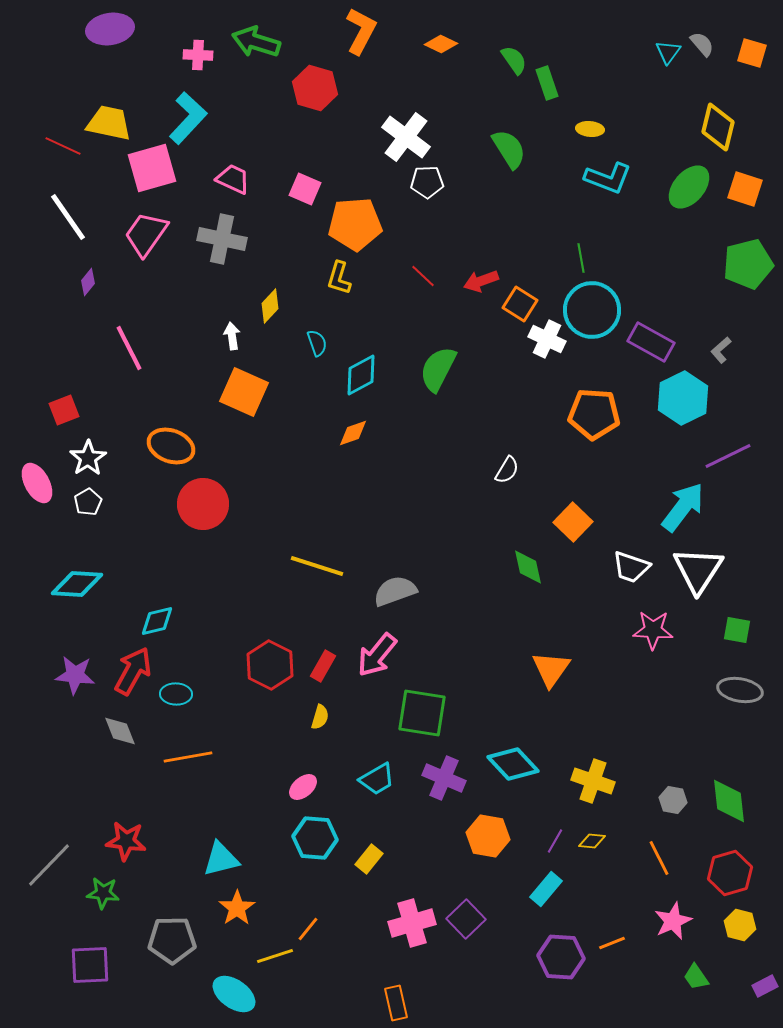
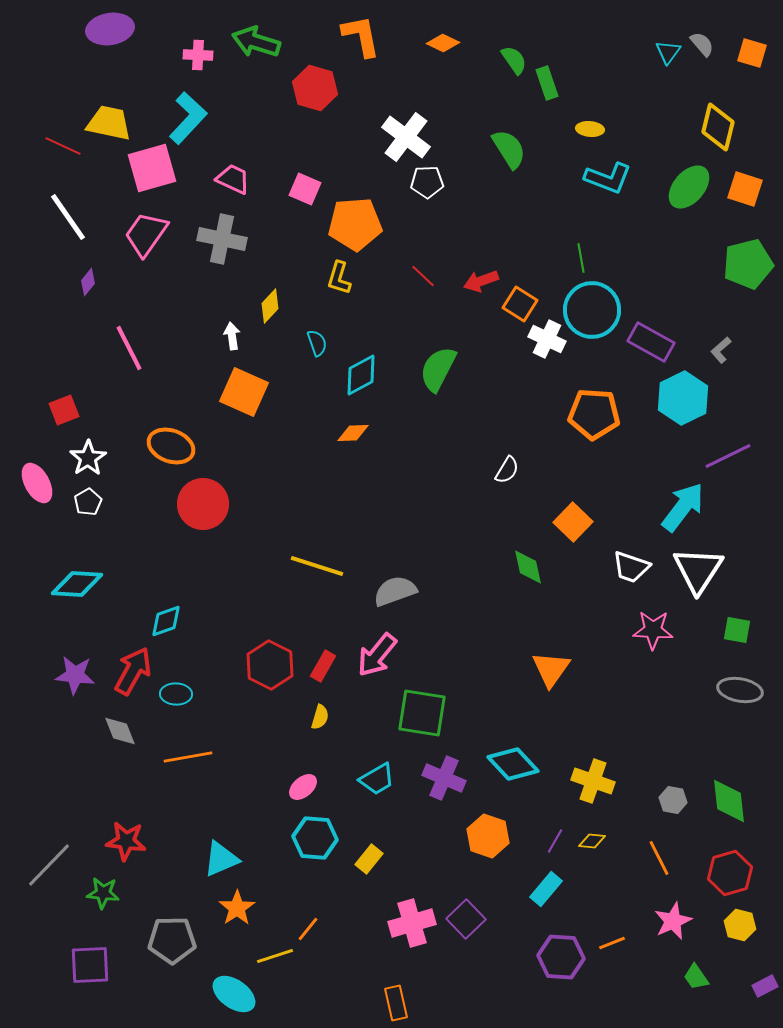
orange L-shape at (361, 31): moved 5 px down; rotated 39 degrees counterclockwise
orange diamond at (441, 44): moved 2 px right, 1 px up
orange diamond at (353, 433): rotated 16 degrees clockwise
cyan diamond at (157, 621): moved 9 px right; rotated 6 degrees counterclockwise
orange hexagon at (488, 836): rotated 9 degrees clockwise
cyan triangle at (221, 859): rotated 9 degrees counterclockwise
